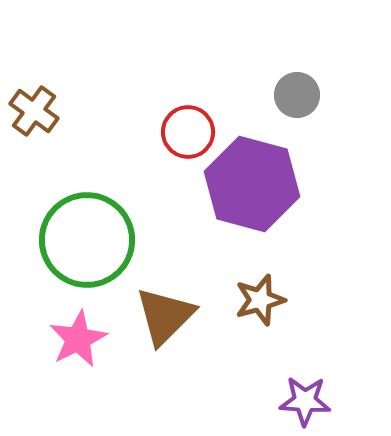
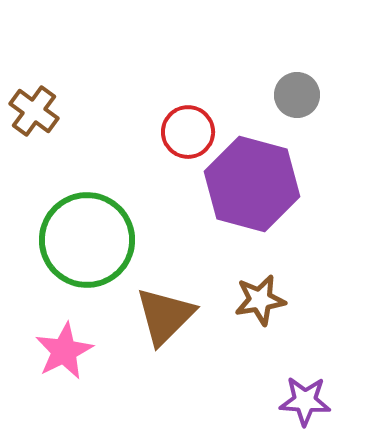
brown star: rotated 6 degrees clockwise
pink star: moved 14 px left, 12 px down
